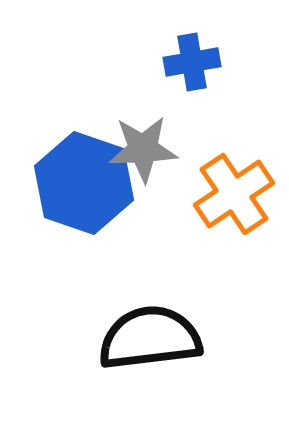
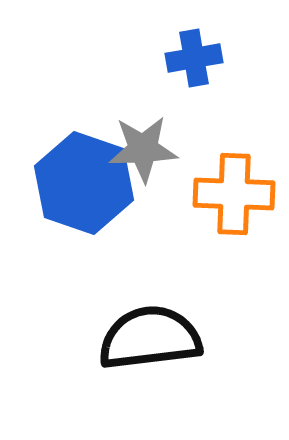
blue cross: moved 2 px right, 4 px up
orange cross: rotated 36 degrees clockwise
